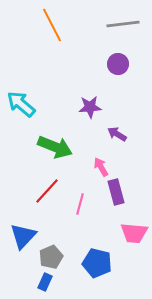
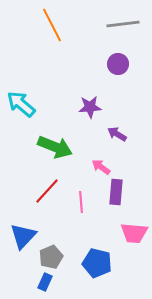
pink arrow: rotated 24 degrees counterclockwise
purple rectangle: rotated 20 degrees clockwise
pink line: moved 1 px right, 2 px up; rotated 20 degrees counterclockwise
